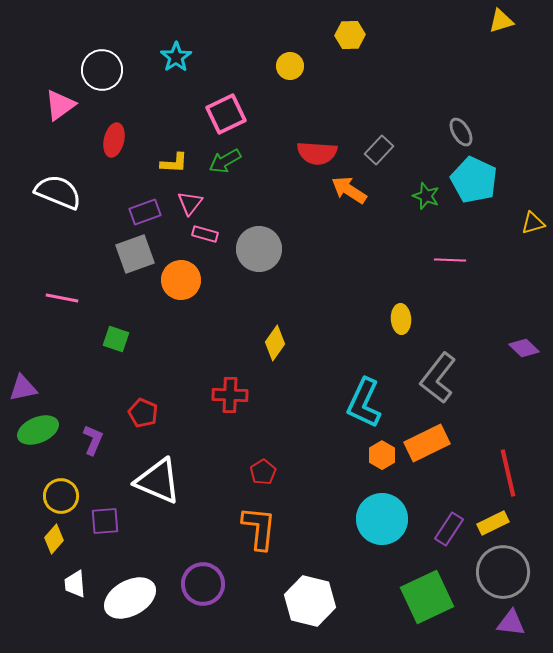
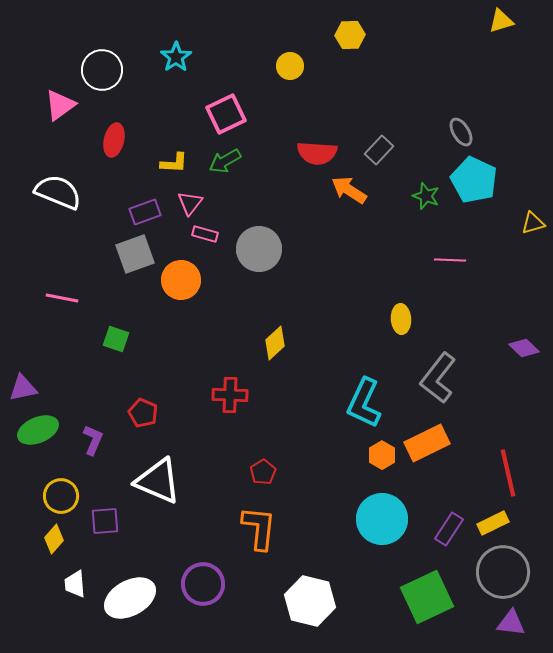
yellow diamond at (275, 343): rotated 12 degrees clockwise
